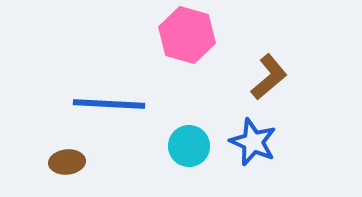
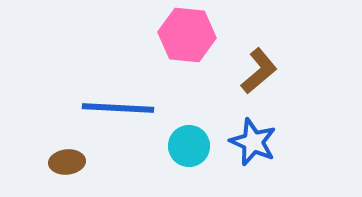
pink hexagon: rotated 10 degrees counterclockwise
brown L-shape: moved 10 px left, 6 px up
blue line: moved 9 px right, 4 px down
